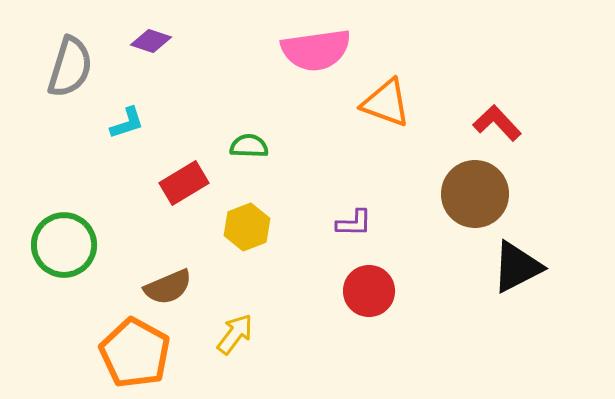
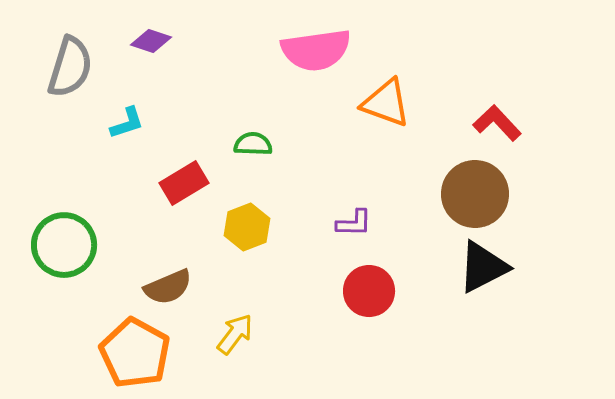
green semicircle: moved 4 px right, 2 px up
black triangle: moved 34 px left
